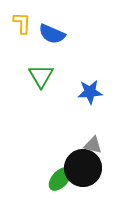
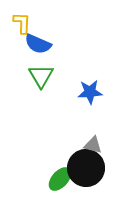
blue semicircle: moved 14 px left, 10 px down
black circle: moved 3 px right
